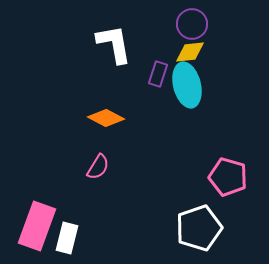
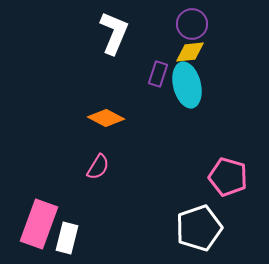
white L-shape: moved 11 px up; rotated 33 degrees clockwise
pink rectangle: moved 2 px right, 2 px up
